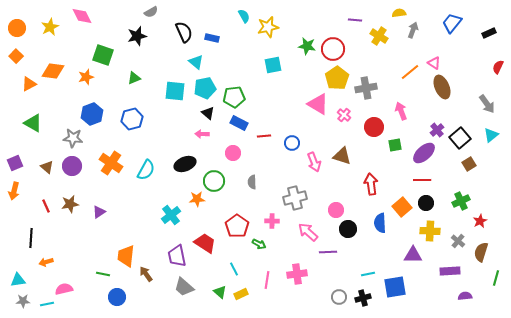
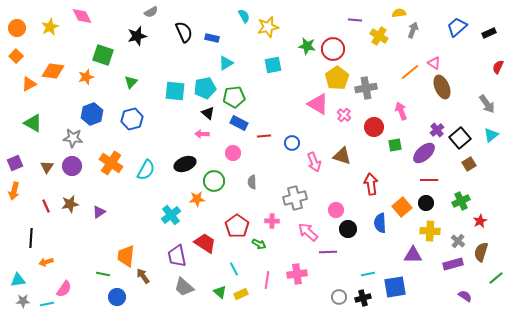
blue trapezoid at (452, 23): moved 5 px right, 4 px down; rotated 10 degrees clockwise
cyan triangle at (196, 62): moved 30 px right, 1 px down; rotated 49 degrees clockwise
green triangle at (134, 78): moved 3 px left, 4 px down; rotated 24 degrees counterclockwise
brown triangle at (47, 167): rotated 24 degrees clockwise
red line at (422, 180): moved 7 px right
purple rectangle at (450, 271): moved 3 px right, 7 px up; rotated 12 degrees counterclockwise
brown arrow at (146, 274): moved 3 px left, 2 px down
green line at (496, 278): rotated 35 degrees clockwise
pink semicircle at (64, 289): rotated 138 degrees clockwise
purple semicircle at (465, 296): rotated 40 degrees clockwise
